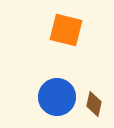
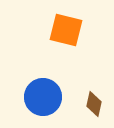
blue circle: moved 14 px left
